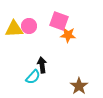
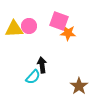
orange star: moved 2 px up
